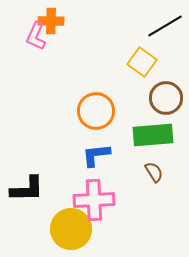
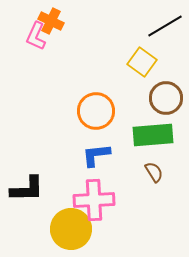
orange cross: rotated 25 degrees clockwise
